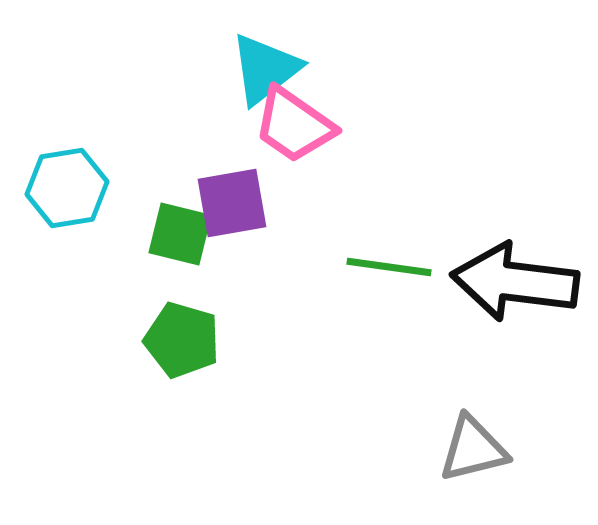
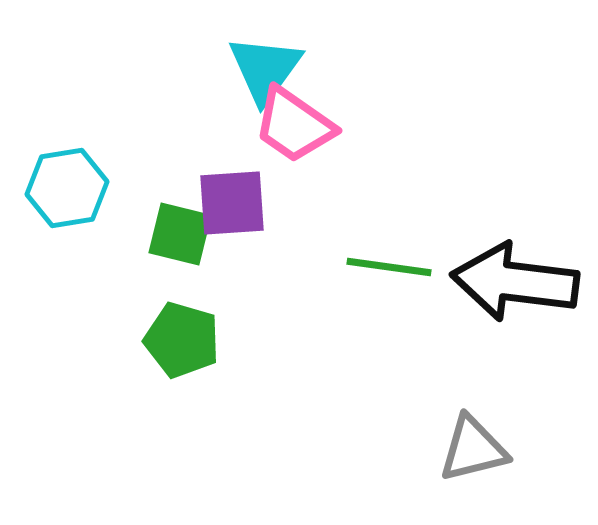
cyan triangle: rotated 16 degrees counterclockwise
purple square: rotated 6 degrees clockwise
